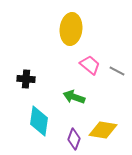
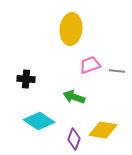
pink trapezoid: rotated 60 degrees counterclockwise
gray line: rotated 21 degrees counterclockwise
cyan diamond: rotated 64 degrees counterclockwise
